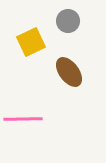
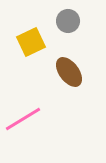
pink line: rotated 30 degrees counterclockwise
